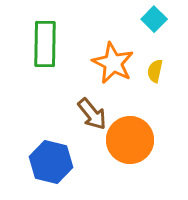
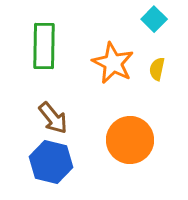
green rectangle: moved 1 px left, 2 px down
yellow semicircle: moved 2 px right, 2 px up
brown arrow: moved 39 px left, 4 px down
